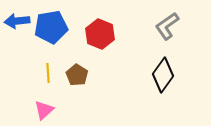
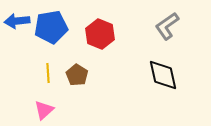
black diamond: rotated 48 degrees counterclockwise
